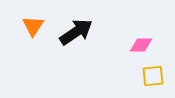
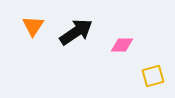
pink diamond: moved 19 px left
yellow square: rotated 10 degrees counterclockwise
